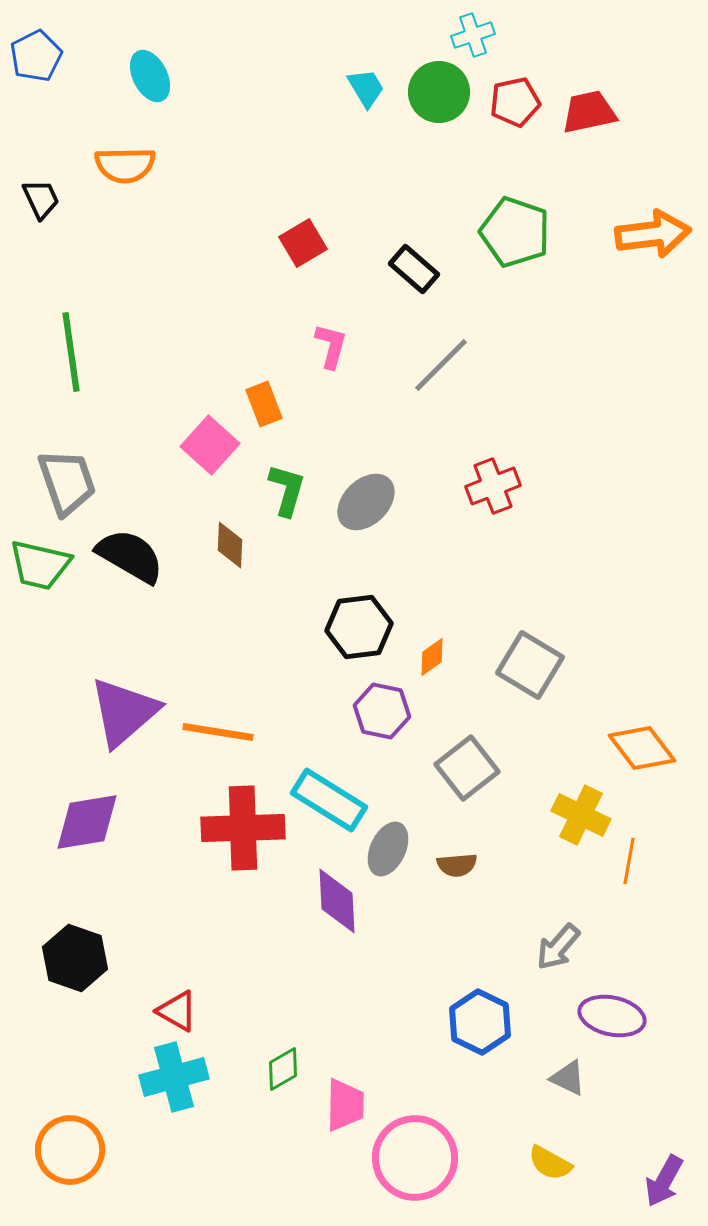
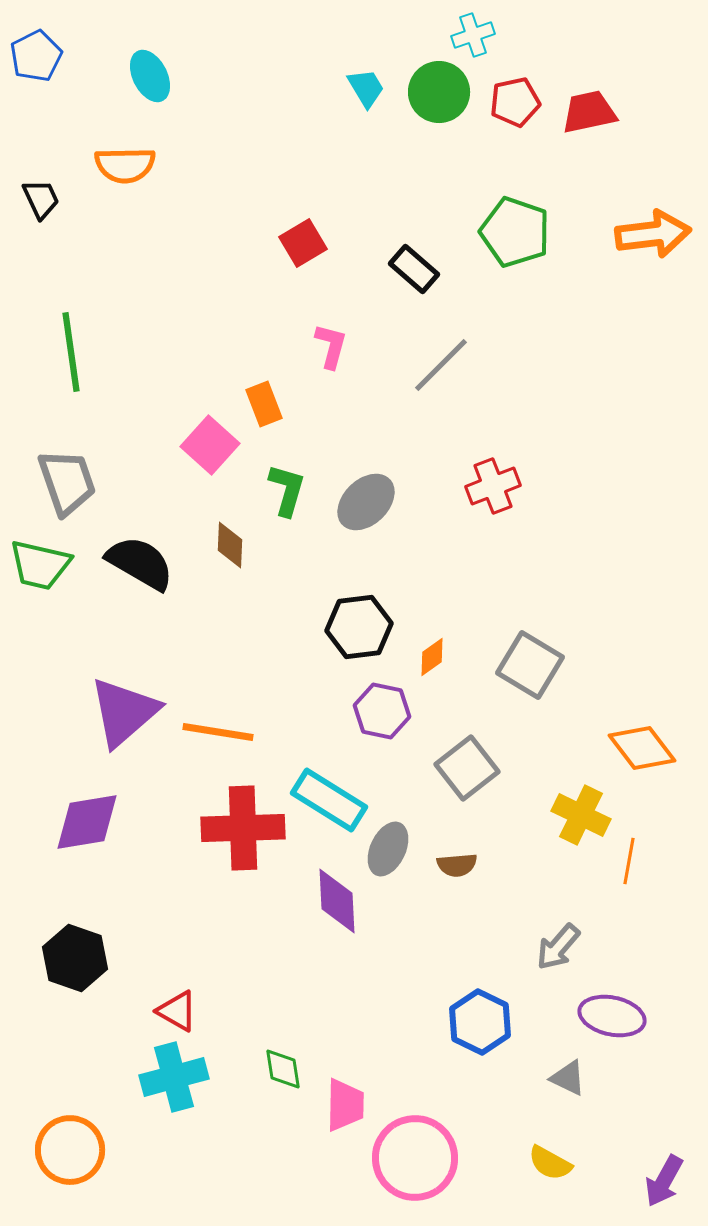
black semicircle at (130, 556): moved 10 px right, 7 px down
green diamond at (283, 1069): rotated 69 degrees counterclockwise
